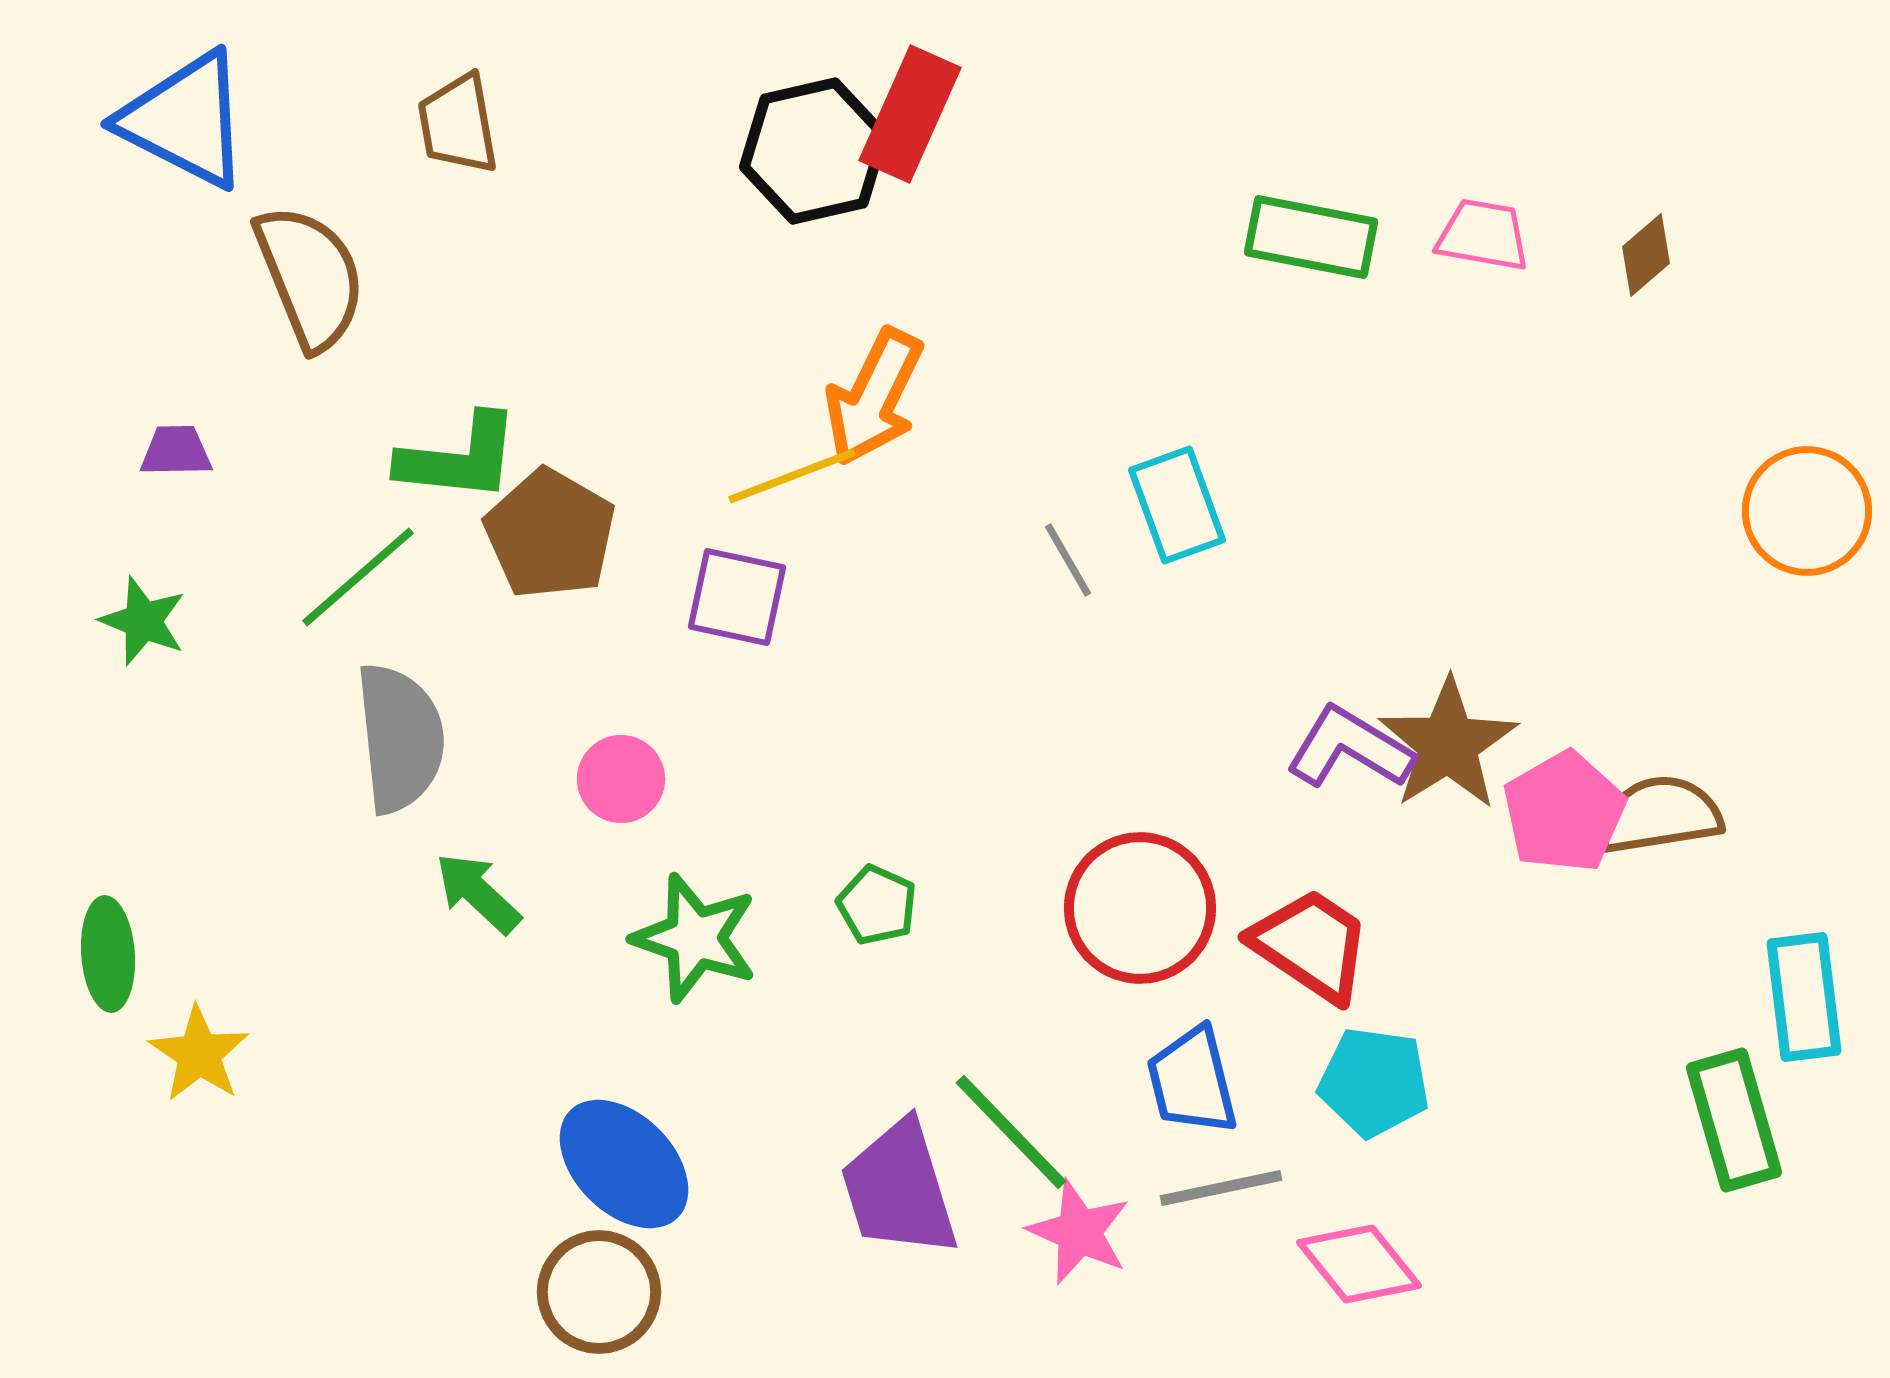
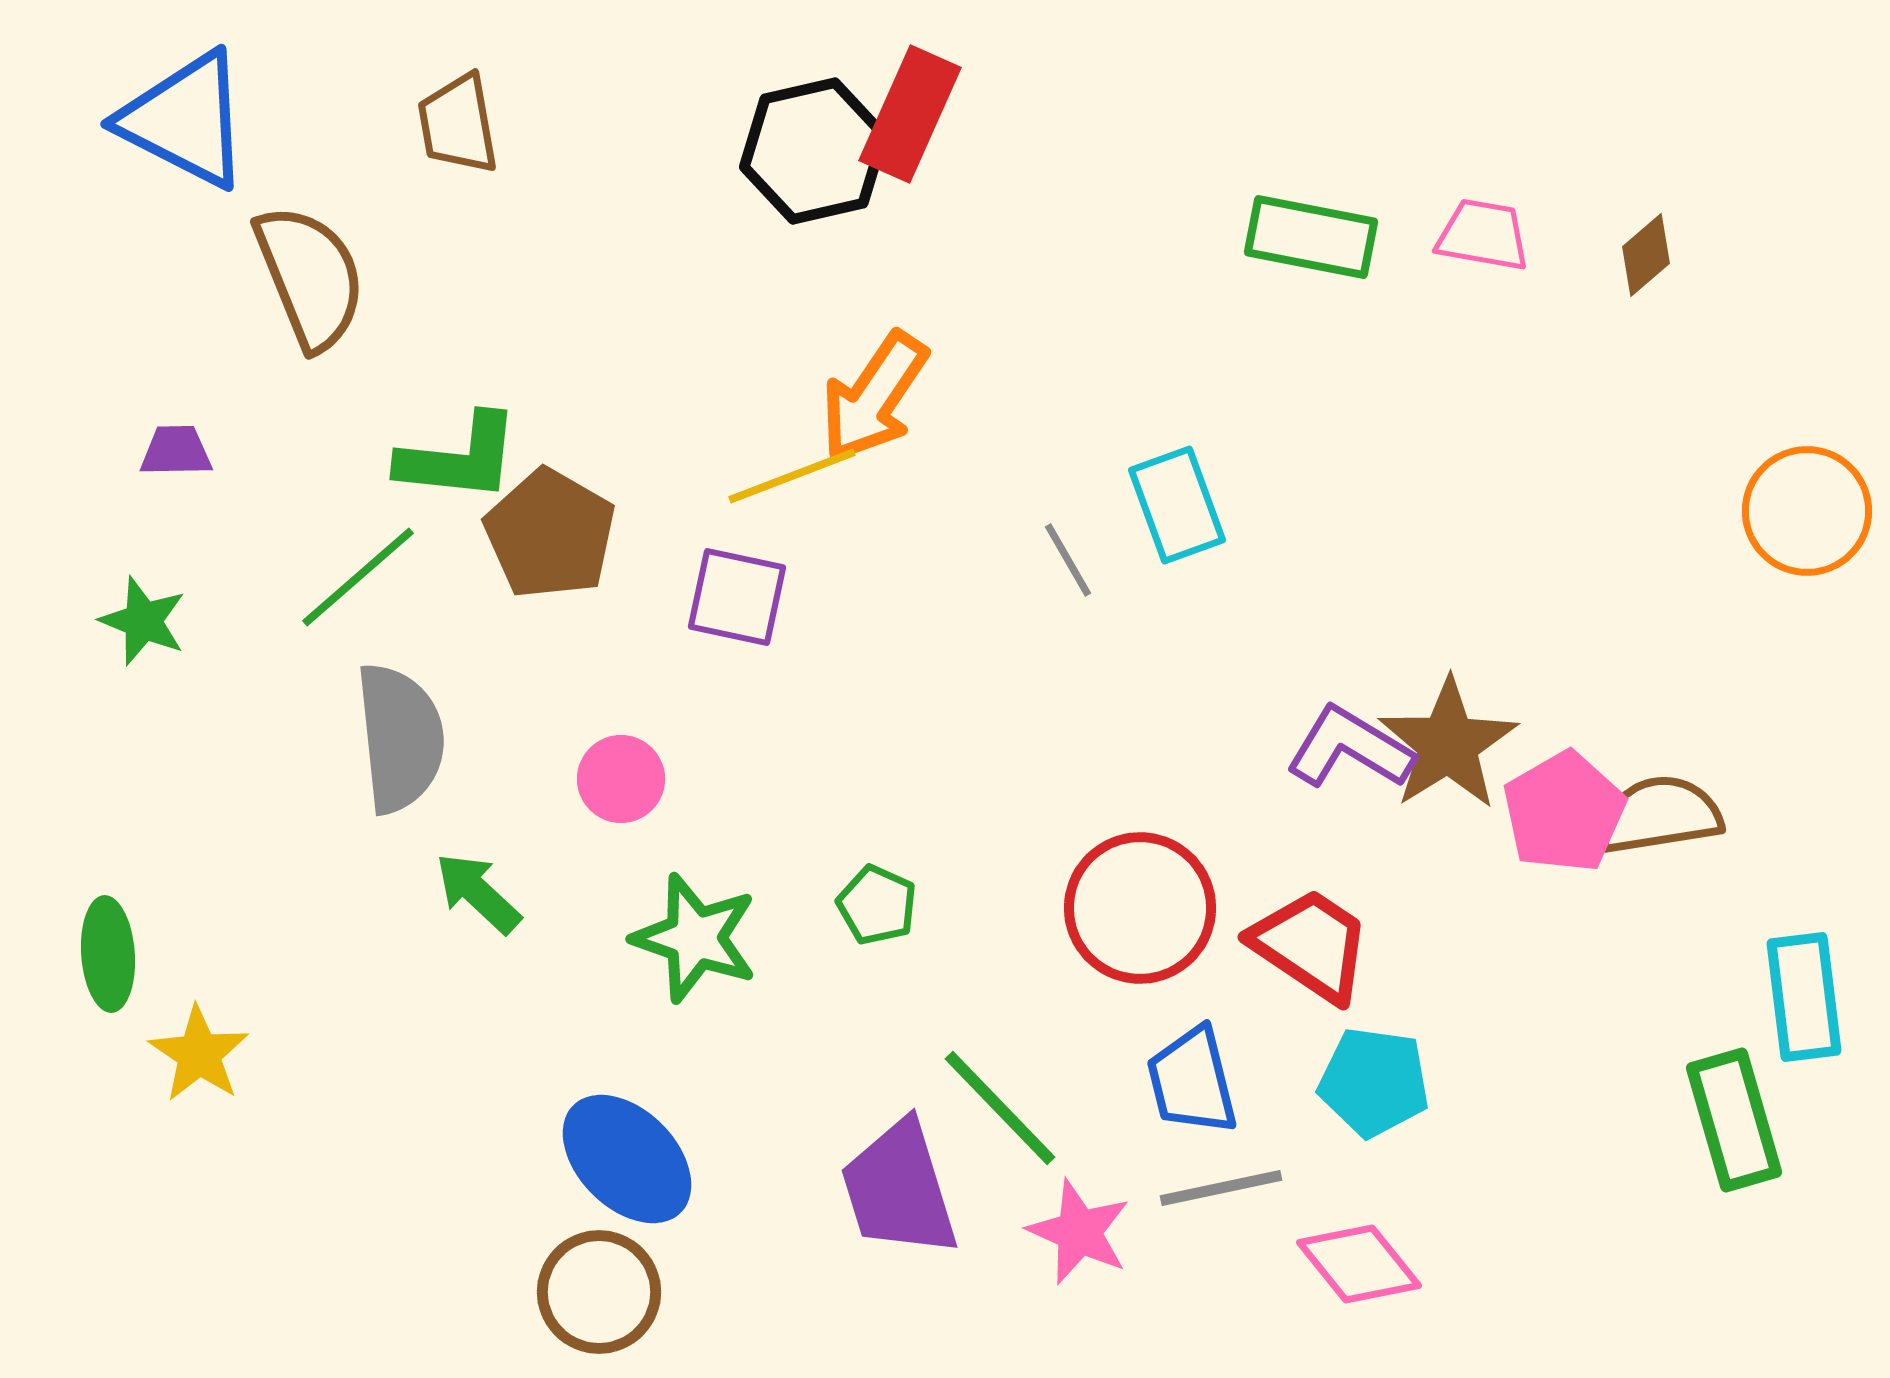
orange arrow at (874, 397): rotated 8 degrees clockwise
green line at (1011, 1132): moved 11 px left, 24 px up
blue ellipse at (624, 1164): moved 3 px right, 5 px up
